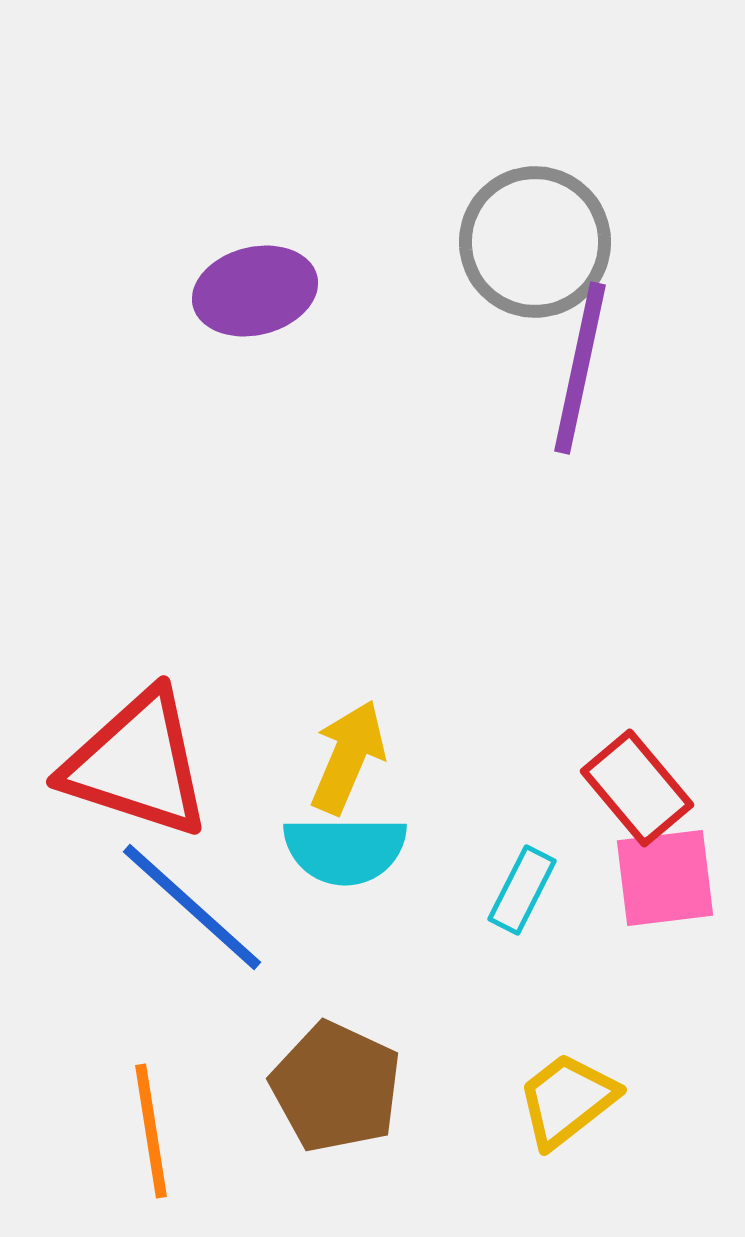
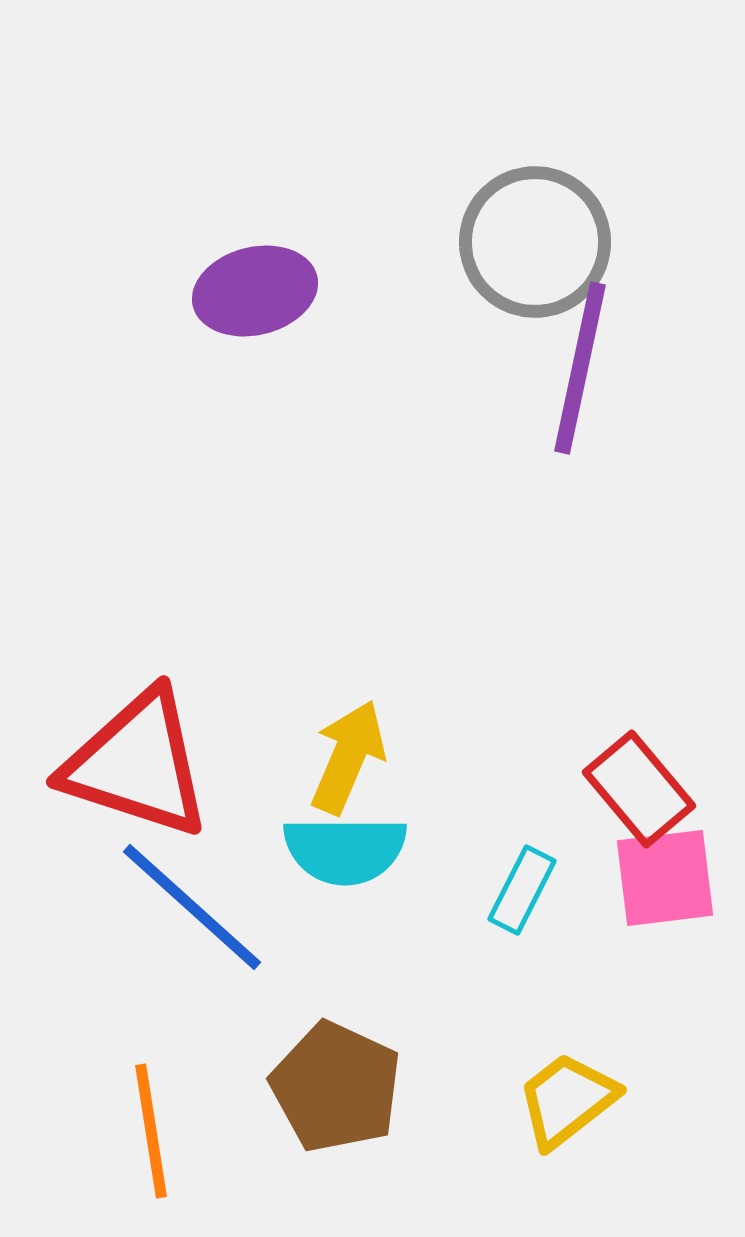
red rectangle: moved 2 px right, 1 px down
